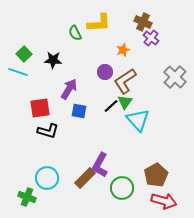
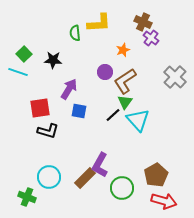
green semicircle: rotated 21 degrees clockwise
black line: moved 2 px right, 9 px down
cyan circle: moved 2 px right, 1 px up
